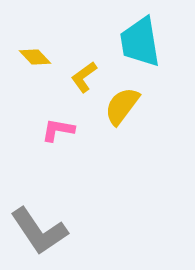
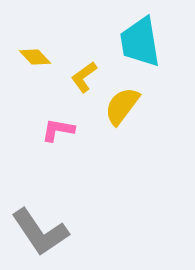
gray L-shape: moved 1 px right, 1 px down
